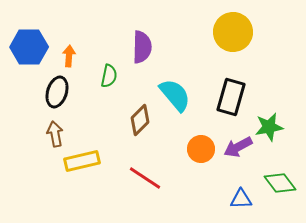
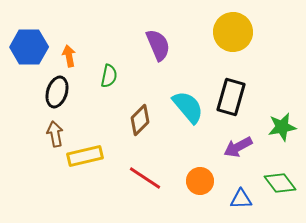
purple semicircle: moved 16 px right, 2 px up; rotated 24 degrees counterclockwise
orange arrow: rotated 15 degrees counterclockwise
cyan semicircle: moved 13 px right, 12 px down
green star: moved 13 px right
orange circle: moved 1 px left, 32 px down
yellow rectangle: moved 3 px right, 5 px up
